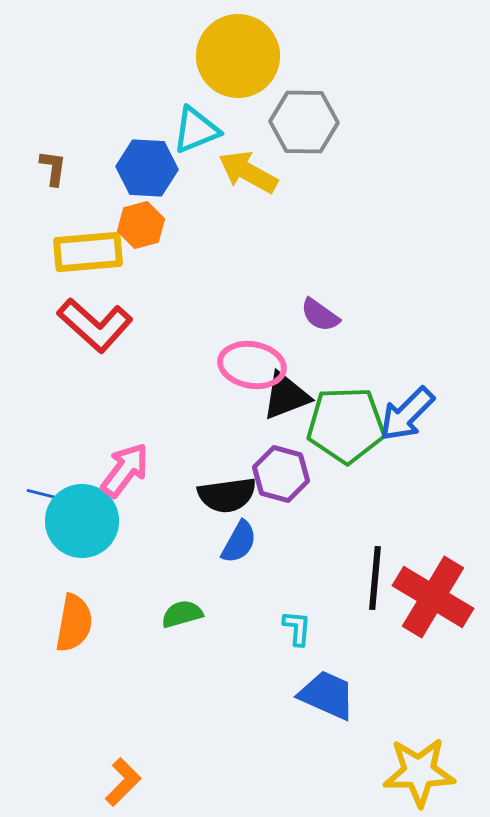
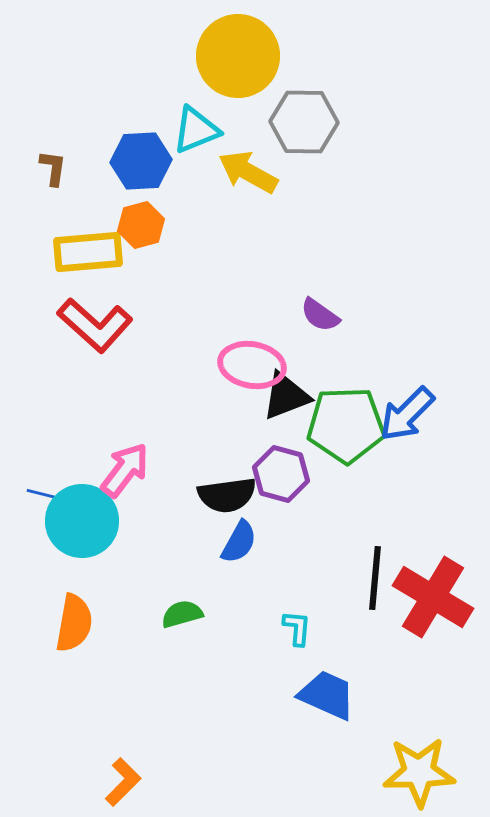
blue hexagon: moved 6 px left, 7 px up; rotated 6 degrees counterclockwise
